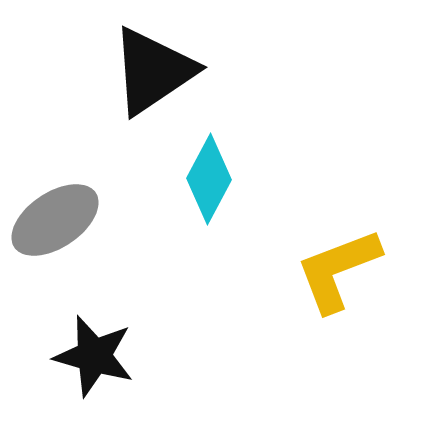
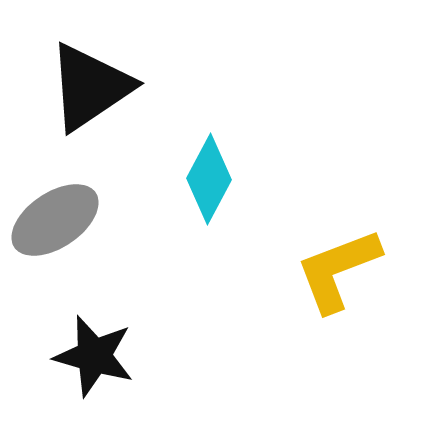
black triangle: moved 63 px left, 16 px down
